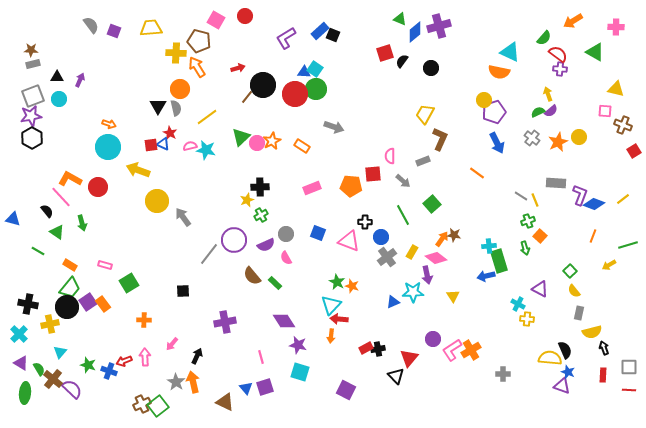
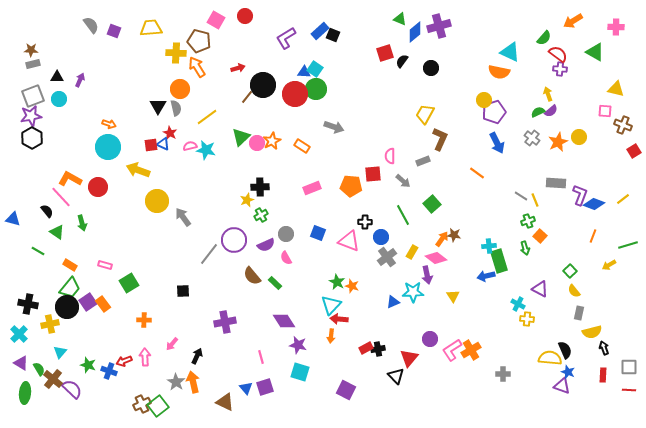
purple circle at (433, 339): moved 3 px left
